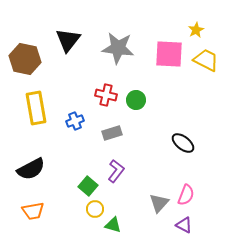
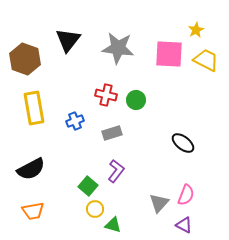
brown hexagon: rotated 8 degrees clockwise
yellow rectangle: moved 2 px left
